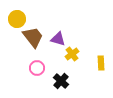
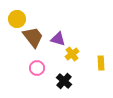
black cross: moved 3 px right
